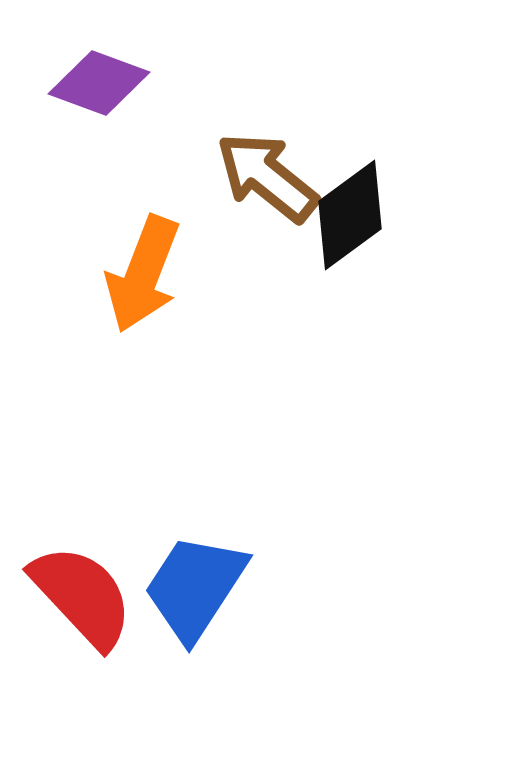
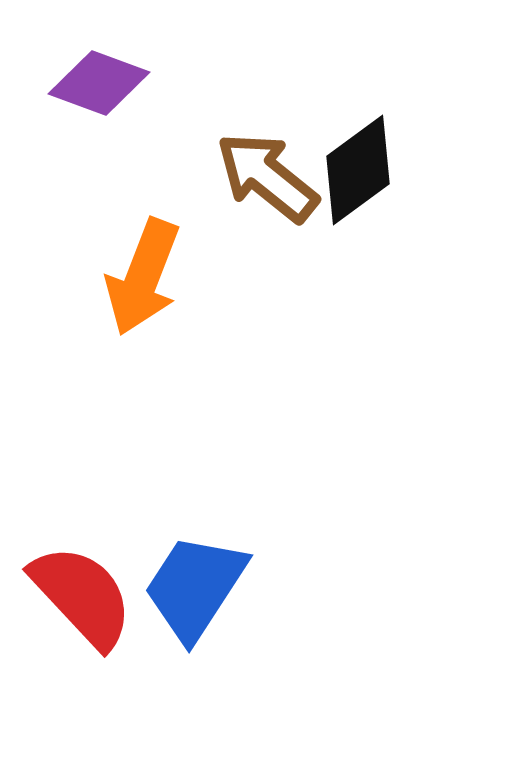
black diamond: moved 8 px right, 45 px up
orange arrow: moved 3 px down
